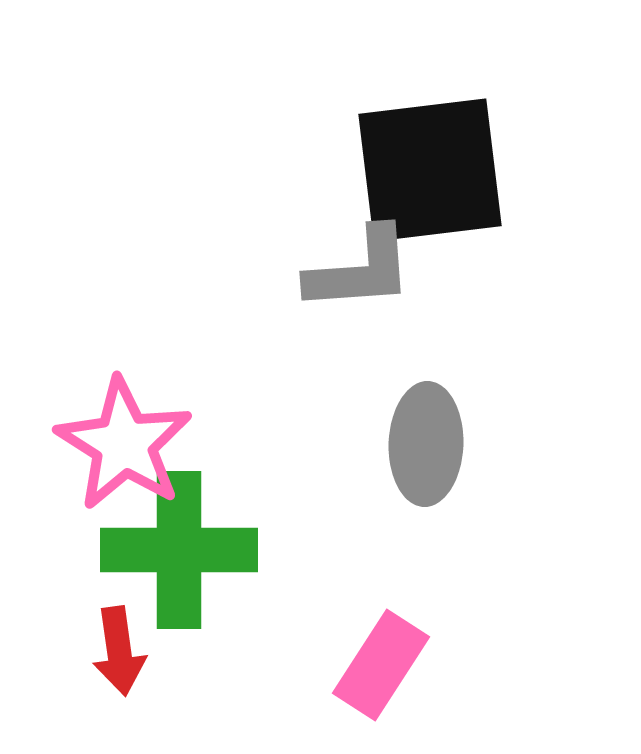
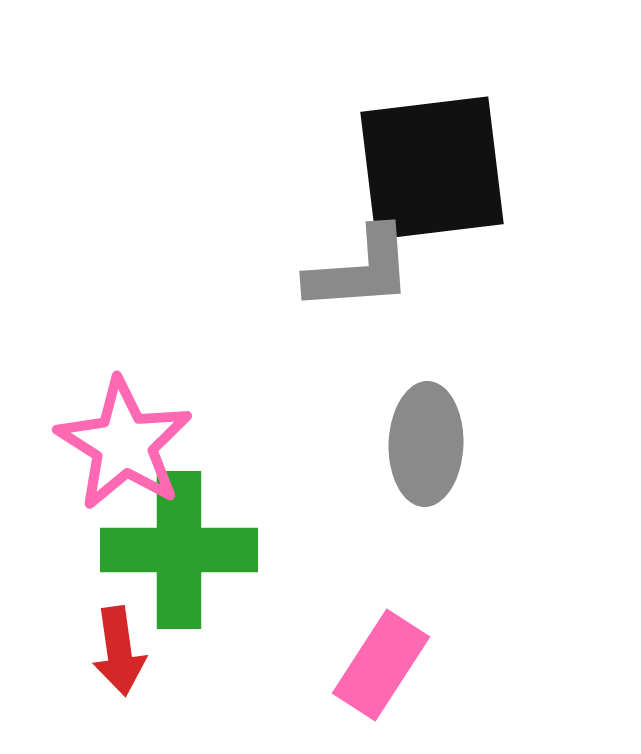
black square: moved 2 px right, 2 px up
